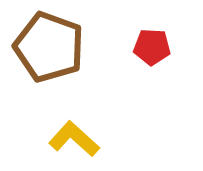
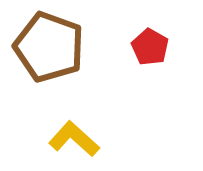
red pentagon: moved 2 px left; rotated 27 degrees clockwise
